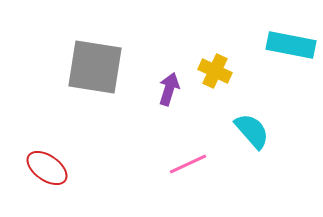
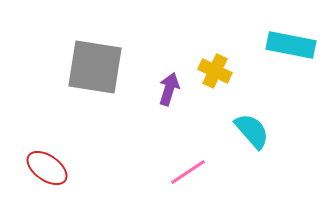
pink line: moved 8 px down; rotated 9 degrees counterclockwise
